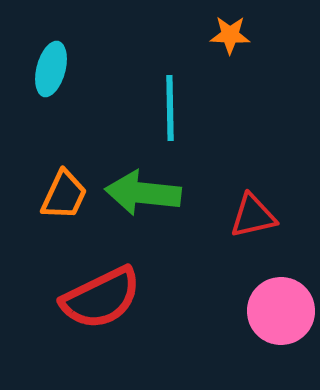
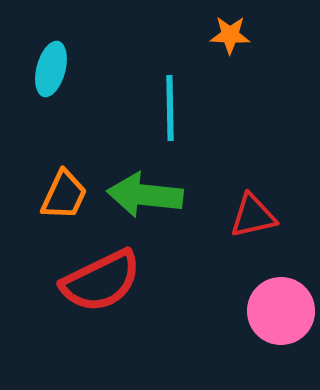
green arrow: moved 2 px right, 2 px down
red semicircle: moved 17 px up
